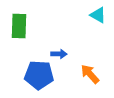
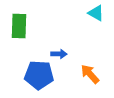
cyan triangle: moved 2 px left, 2 px up
